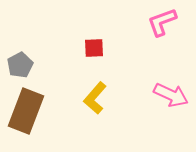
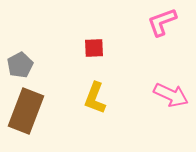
yellow L-shape: rotated 20 degrees counterclockwise
